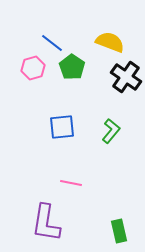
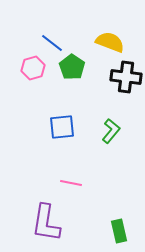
black cross: rotated 28 degrees counterclockwise
